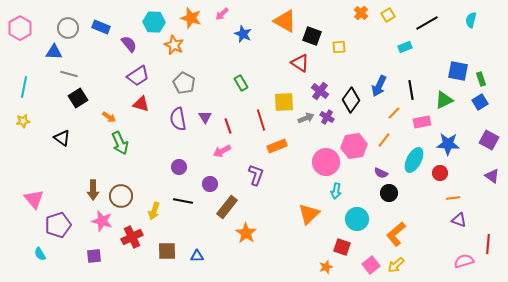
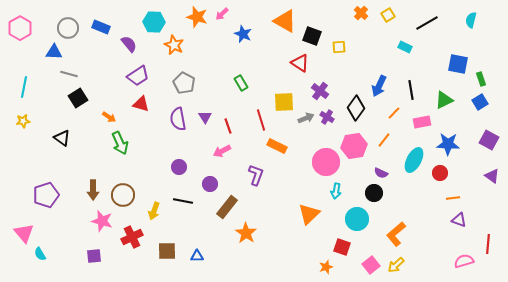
orange star at (191, 18): moved 6 px right, 1 px up
cyan rectangle at (405, 47): rotated 48 degrees clockwise
blue square at (458, 71): moved 7 px up
black diamond at (351, 100): moved 5 px right, 8 px down
orange rectangle at (277, 146): rotated 48 degrees clockwise
black circle at (389, 193): moved 15 px left
brown circle at (121, 196): moved 2 px right, 1 px up
pink triangle at (34, 199): moved 10 px left, 34 px down
purple pentagon at (58, 225): moved 12 px left, 30 px up
